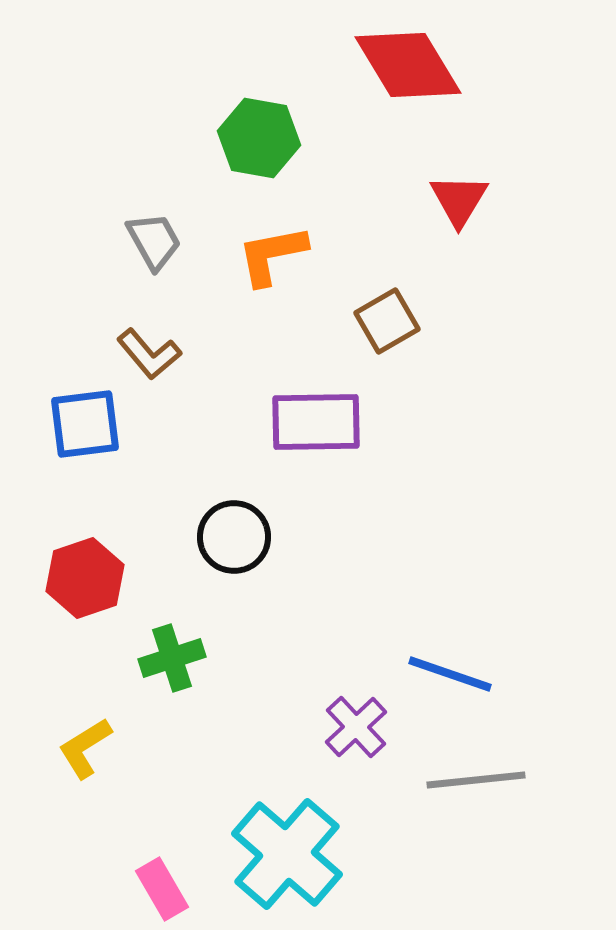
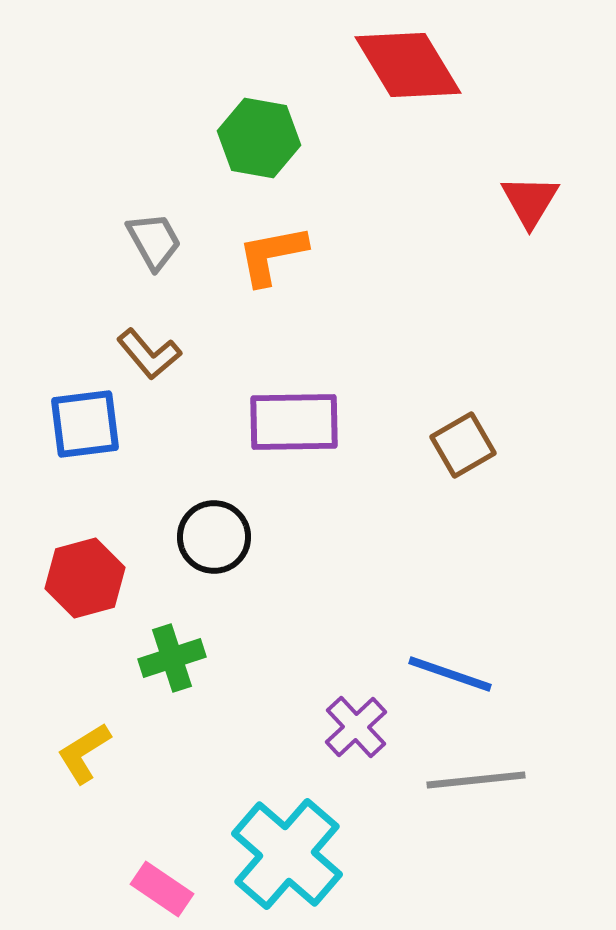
red triangle: moved 71 px right, 1 px down
brown square: moved 76 px right, 124 px down
purple rectangle: moved 22 px left
black circle: moved 20 px left
red hexagon: rotated 4 degrees clockwise
yellow L-shape: moved 1 px left, 5 px down
pink rectangle: rotated 26 degrees counterclockwise
